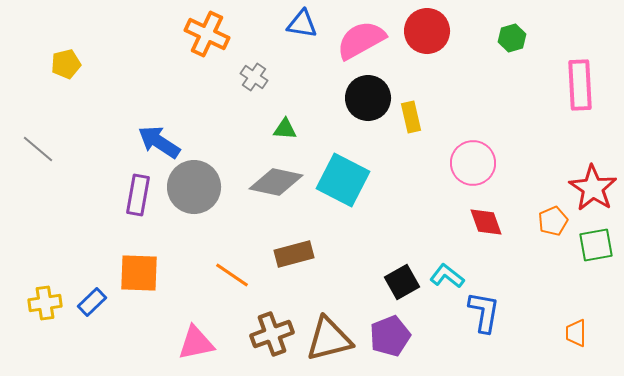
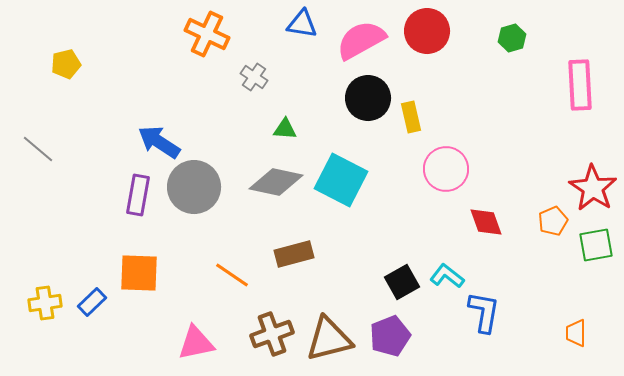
pink circle: moved 27 px left, 6 px down
cyan square: moved 2 px left
